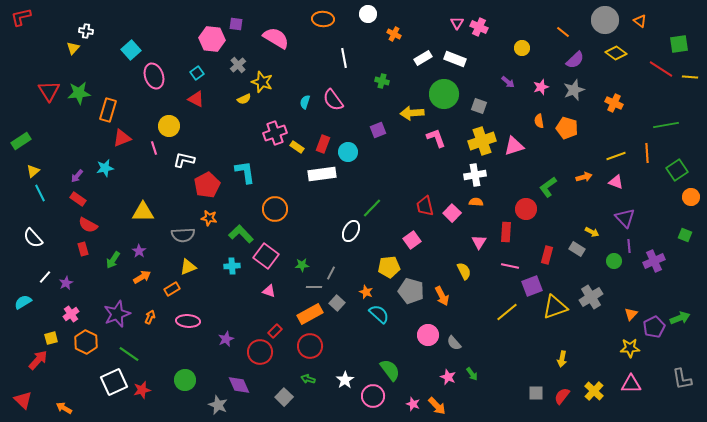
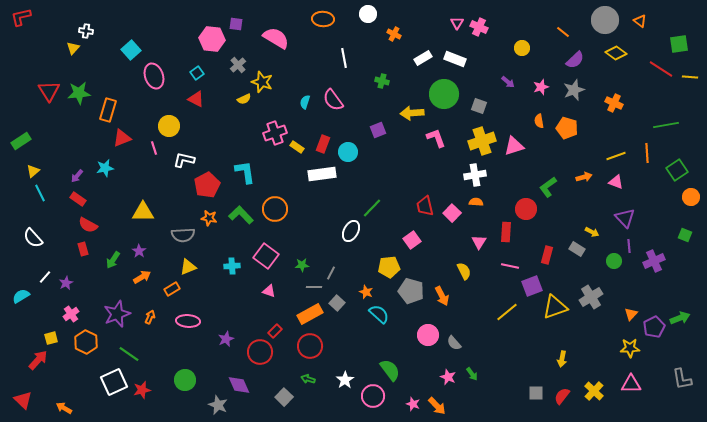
green L-shape at (241, 234): moved 19 px up
cyan semicircle at (23, 302): moved 2 px left, 6 px up
